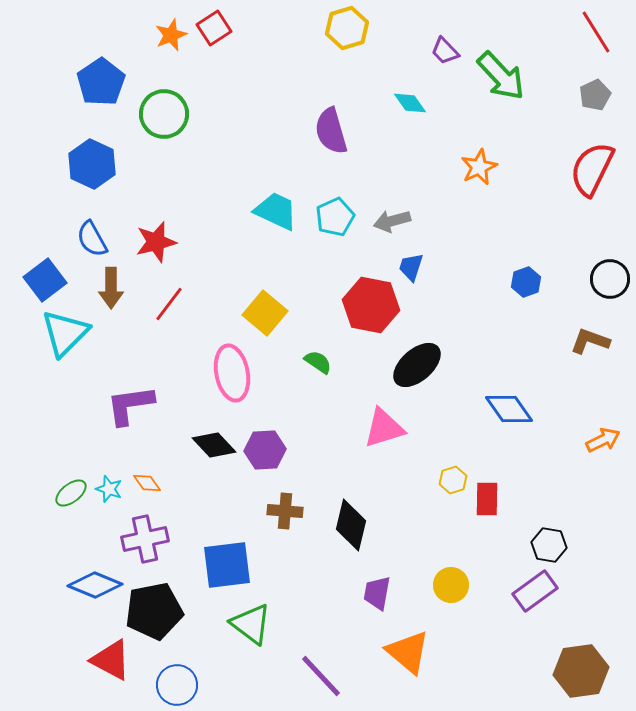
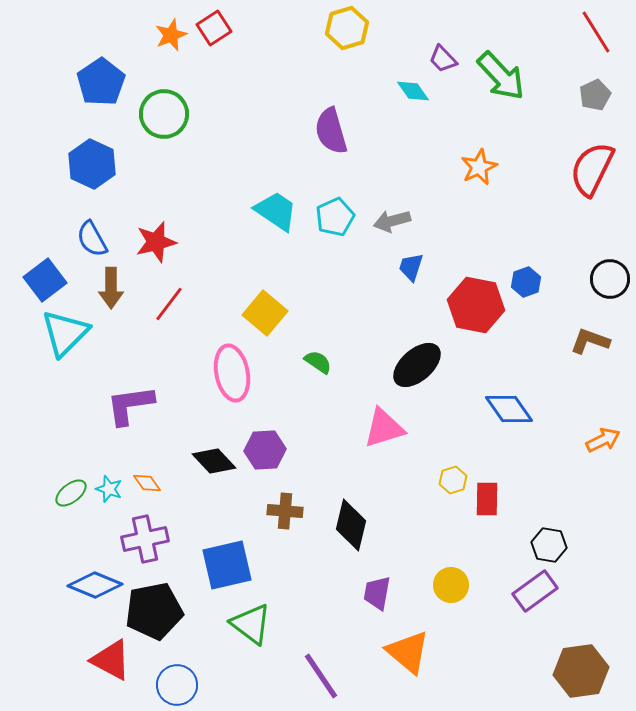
purple trapezoid at (445, 51): moved 2 px left, 8 px down
cyan diamond at (410, 103): moved 3 px right, 12 px up
cyan trapezoid at (276, 211): rotated 9 degrees clockwise
red hexagon at (371, 305): moved 105 px right
black diamond at (214, 445): moved 16 px down
blue square at (227, 565): rotated 6 degrees counterclockwise
purple line at (321, 676): rotated 9 degrees clockwise
